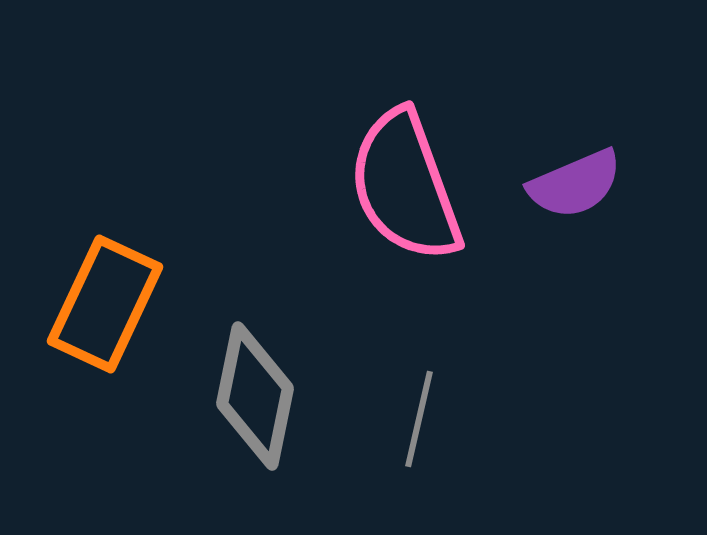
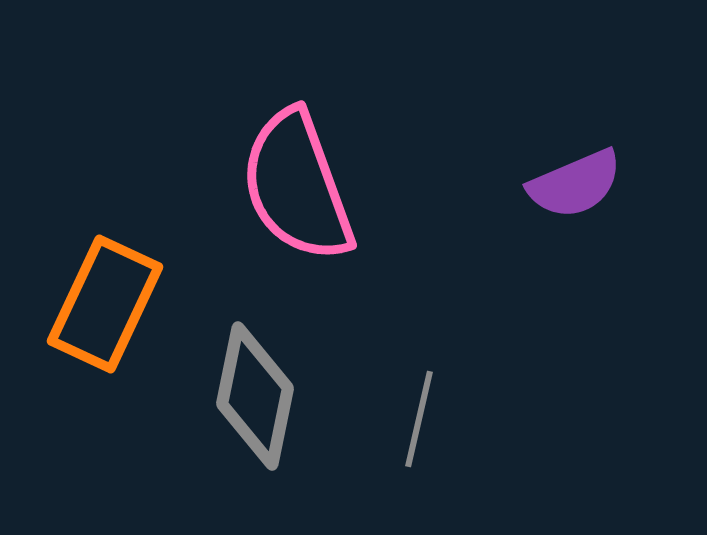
pink semicircle: moved 108 px left
